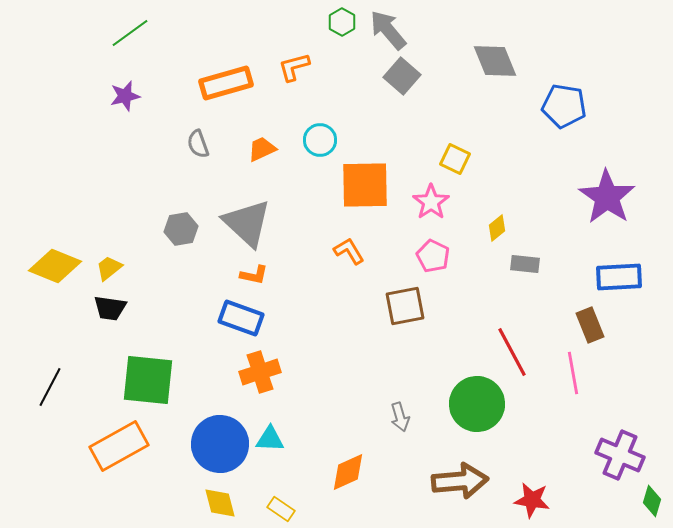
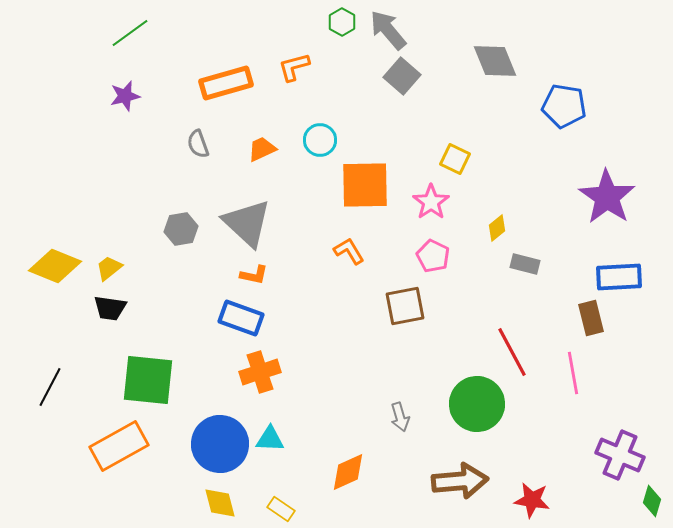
gray rectangle at (525, 264): rotated 8 degrees clockwise
brown rectangle at (590, 325): moved 1 px right, 7 px up; rotated 8 degrees clockwise
